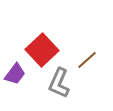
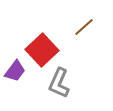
brown line: moved 3 px left, 33 px up
purple trapezoid: moved 3 px up
